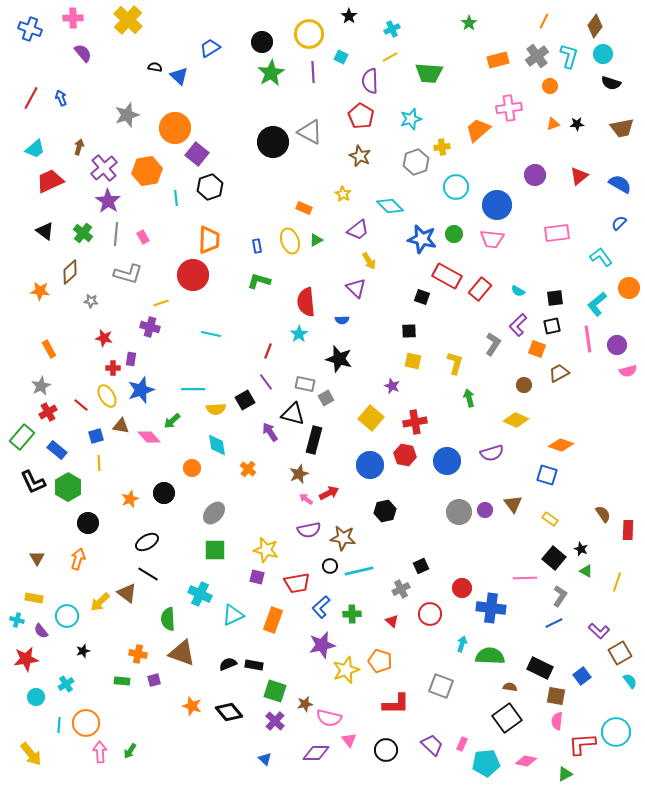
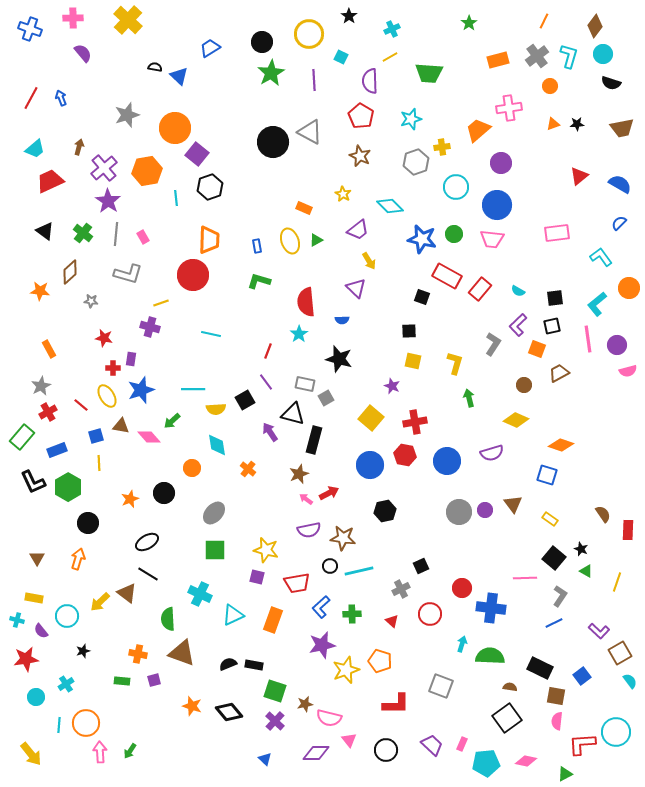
purple line at (313, 72): moved 1 px right, 8 px down
purple circle at (535, 175): moved 34 px left, 12 px up
blue rectangle at (57, 450): rotated 60 degrees counterclockwise
